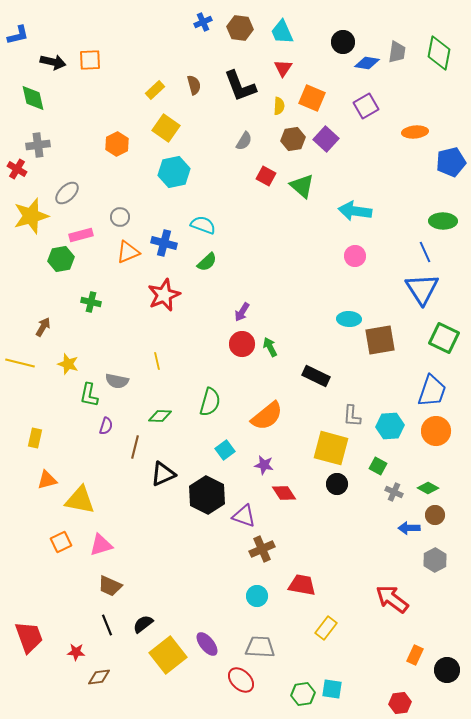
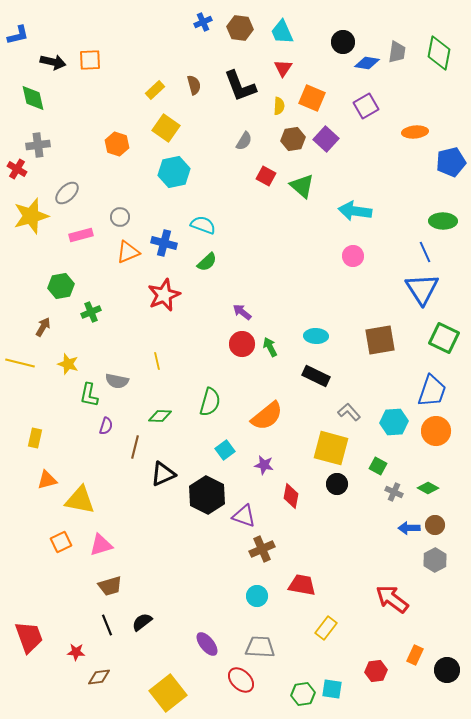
orange hexagon at (117, 144): rotated 15 degrees counterclockwise
pink circle at (355, 256): moved 2 px left
green hexagon at (61, 259): moved 27 px down
green cross at (91, 302): moved 10 px down; rotated 36 degrees counterclockwise
purple arrow at (242, 312): rotated 96 degrees clockwise
cyan ellipse at (349, 319): moved 33 px left, 17 px down
gray L-shape at (352, 416): moved 3 px left, 4 px up; rotated 135 degrees clockwise
cyan hexagon at (390, 426): moved 4 px right, 4 px up
red diamond at (284, 493): moved 7 px right, 3 px down; rotated 45 degrees clockwise
brown circle at (435, 515): moved 10 px down
brown trapezoid at (110, 586): rotated 40 degrees counterclockwise
black semicircle at (143, 624): moved 1 px left, 2 px up
yellow square at (168, 655): moved 38 px down
red hexagon at (400, 703): moved 24 px left, 32 px up
